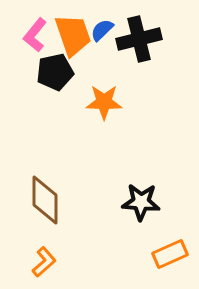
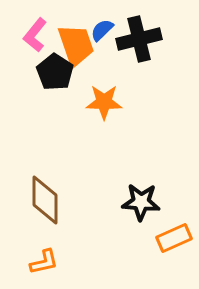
orange trapezoid: moved 3 px right, 10 px down
black pentagon: rotated 27 degrees counterclockwise
orange rectangle: moved 4 px right, 16 px up
orange L-shape: rotated 28 degrees clockwise
